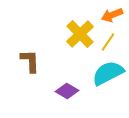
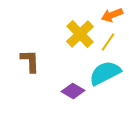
cyan semicircle: moved 3 px left
purple diamond: moved 6 px right
